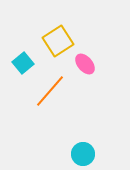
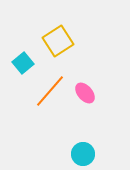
pink ellipse: moved 29 px down
